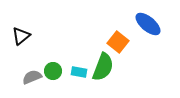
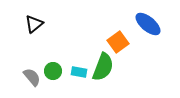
black triangle: moved 13 px right, 12 px up
orange square: rotated 15 degrees clockwise
gray semicircle: rotated 72 degrees clockwise
